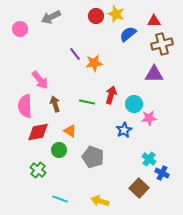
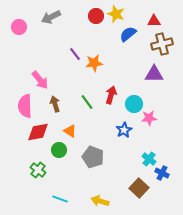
pink circle: moved 1 px left, 2 px up
green line: rotated 42 degrees clockwise
